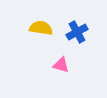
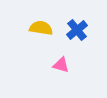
blue cross: moved 2 px up; rotated 10 degrees counterclockwise
